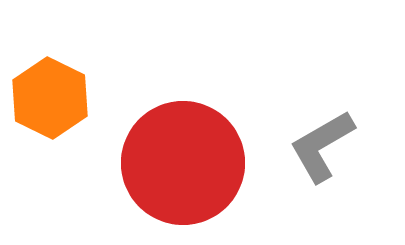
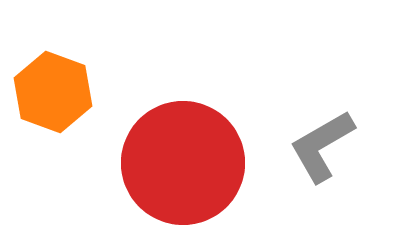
orange hexagon: moved 3 px right, 6 px up; rotated 6 degrees counterclockwise
